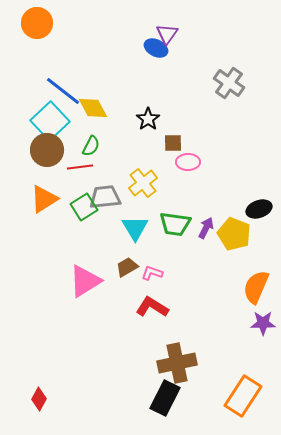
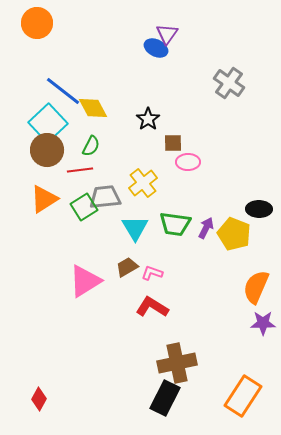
cyan square: moved 2 px left, 2 px down
red line: moved 3 px down
black ellipse: rotated 20 degrees clockwise
